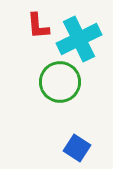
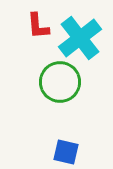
cyan cross: moved 1 px right, 1 px up; rotated 12 degrees counterclockwise
blue square: moved 11 px left, 4 px down; rotated 20 degrees counterclockwise
